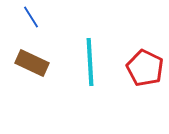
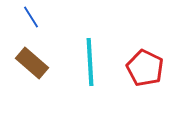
brown rectangle: rotated 16 degrees clockwise
